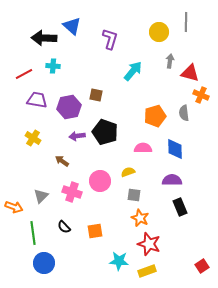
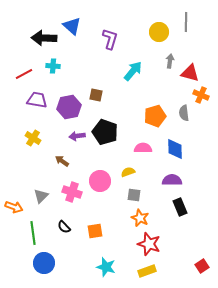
cyan star: moved 13 px left, 6 px down; rotated 12 degrees clockwise
